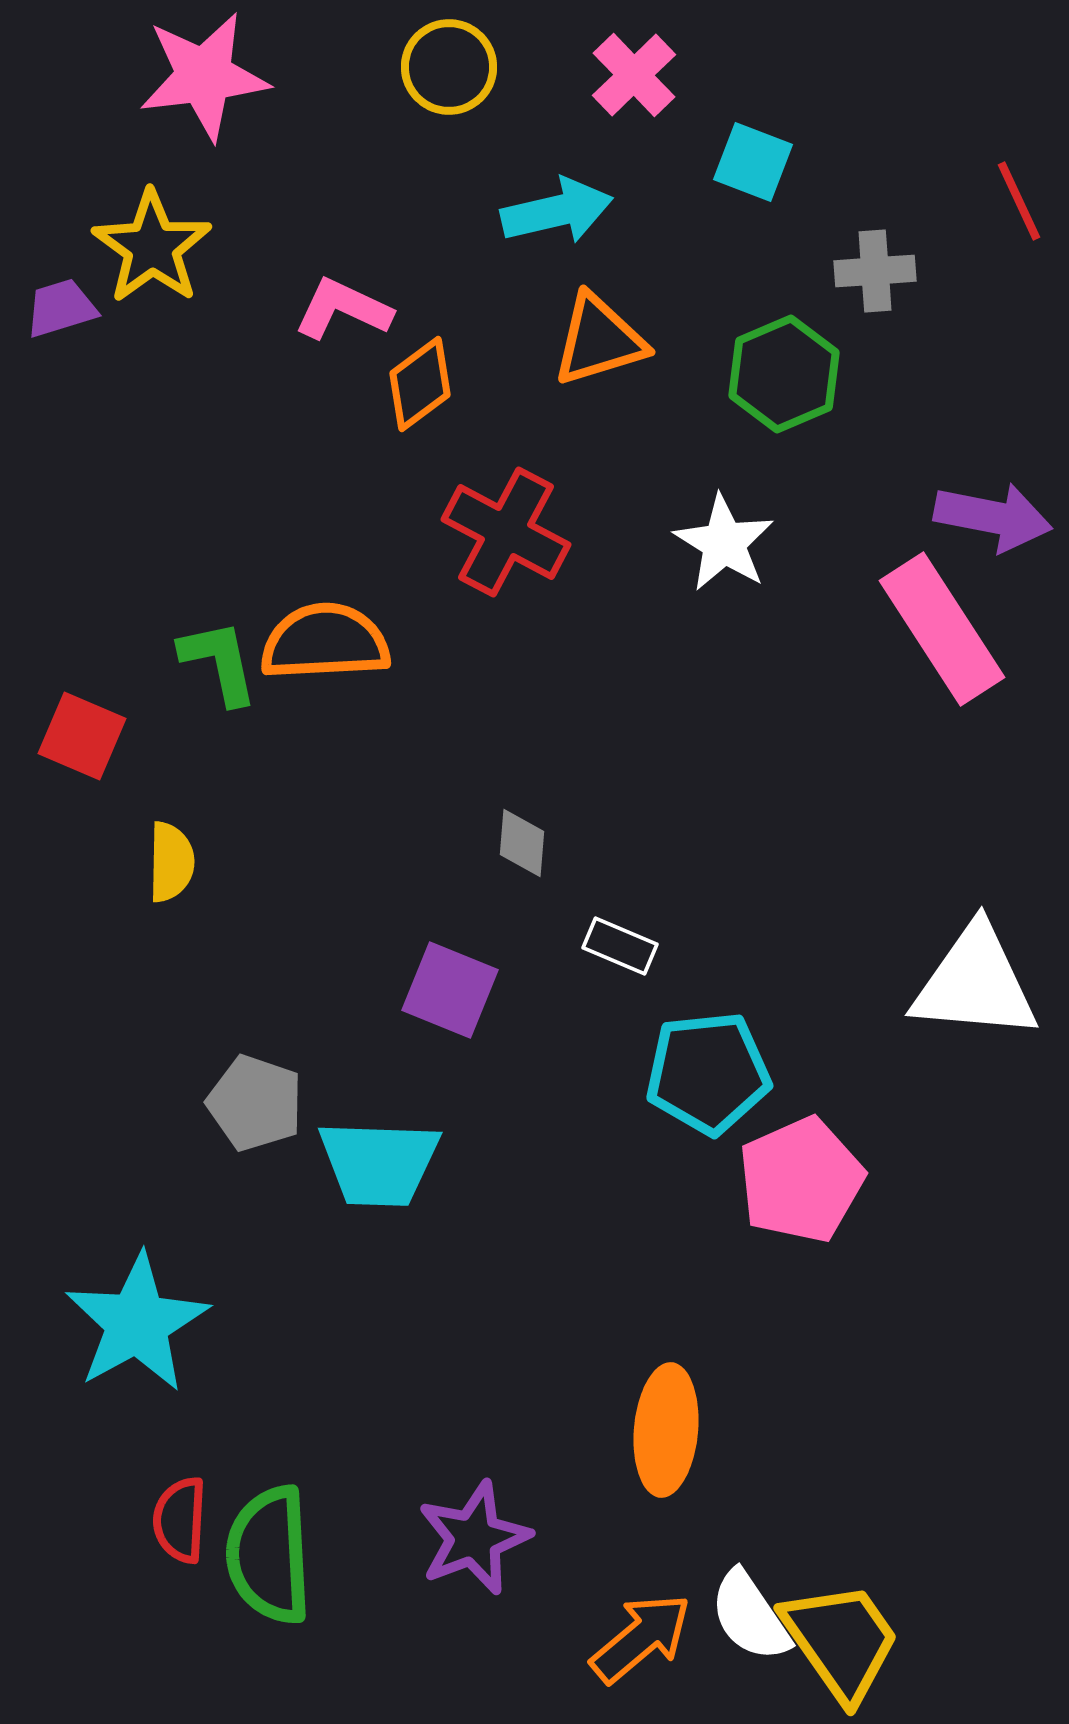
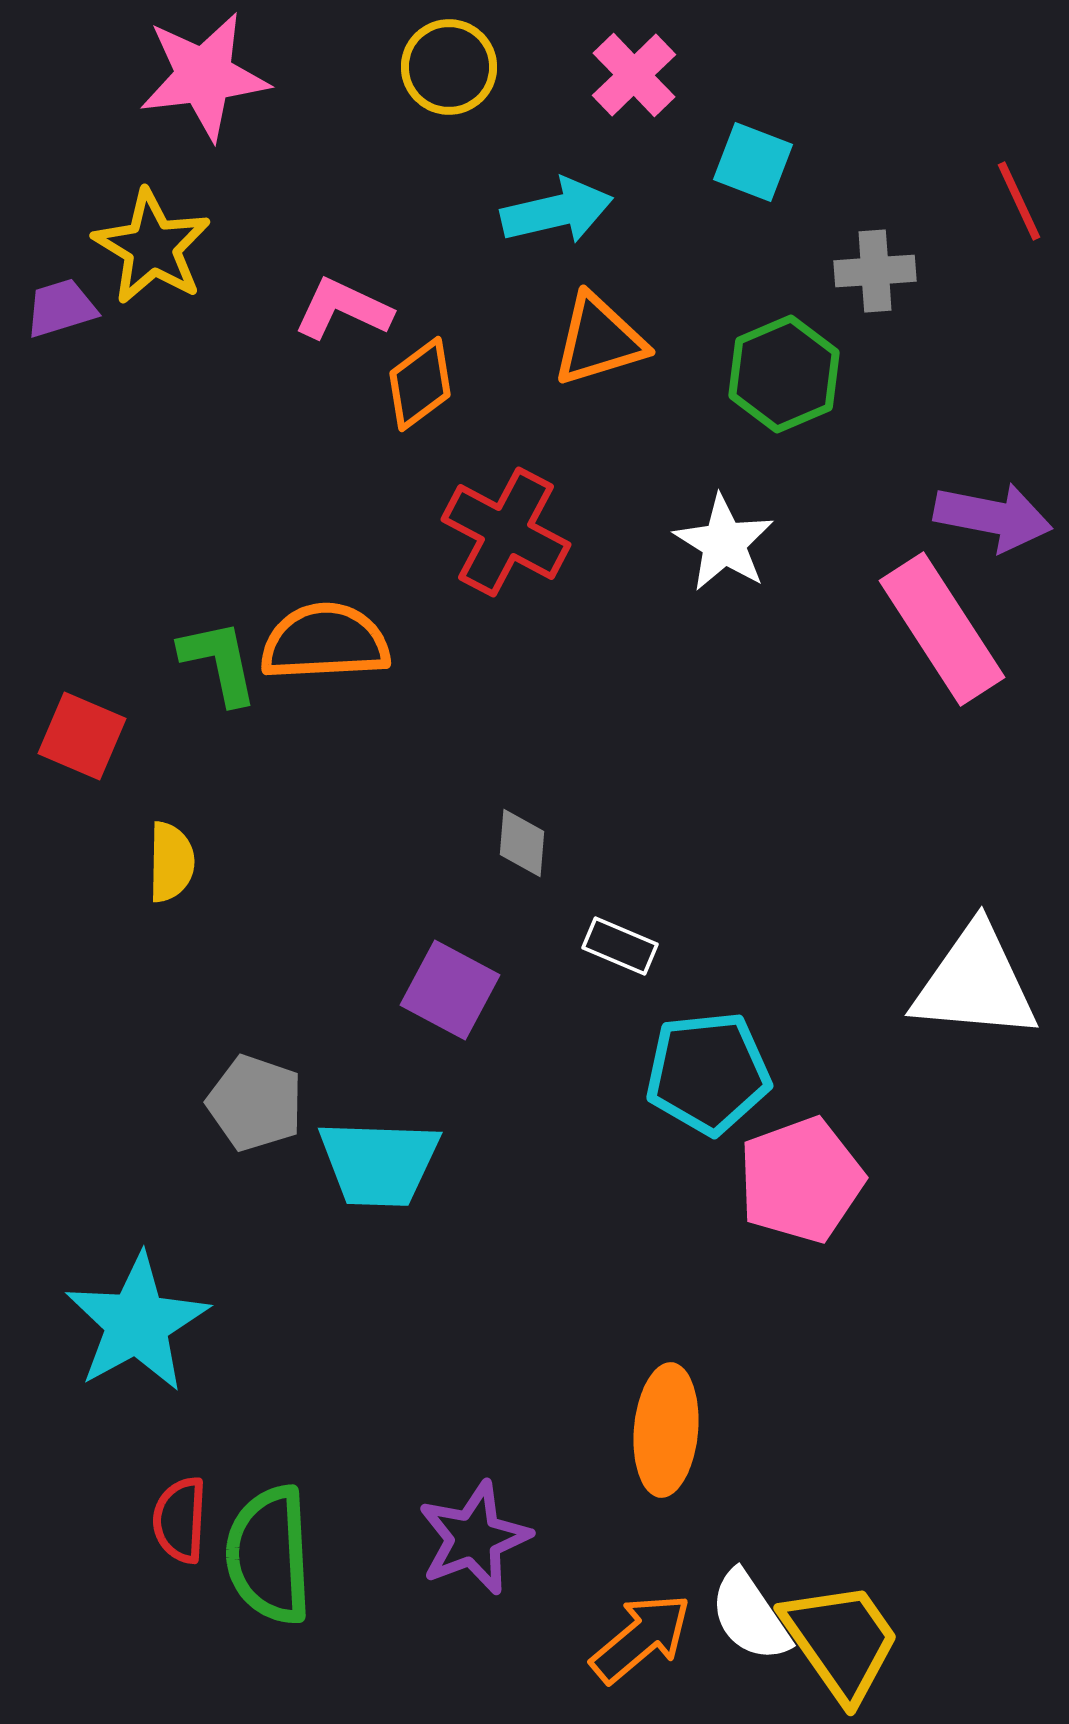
yellow star: rotated 5 degrees counterclockwise
purple square: rotated 6 degrees clockwise
pink pentagon: rotated 4 degrees clockwise
